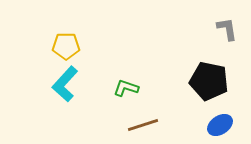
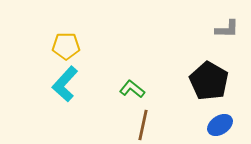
gray L-shape: rotated 100 degrees clockwise
black pentagon: rotated 18 degrees clockwise
green L-shape: moved 6 px right, 1 px down; rotated 20 degrees clockwise
brown line: rotated 60 degrees counterclockwise
